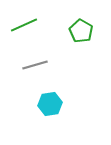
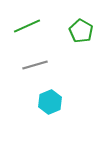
green line: moved 3 px right, 1 px down
cyan hexagon: moved 2 px up; rotated 15 degrees counterclockwise
